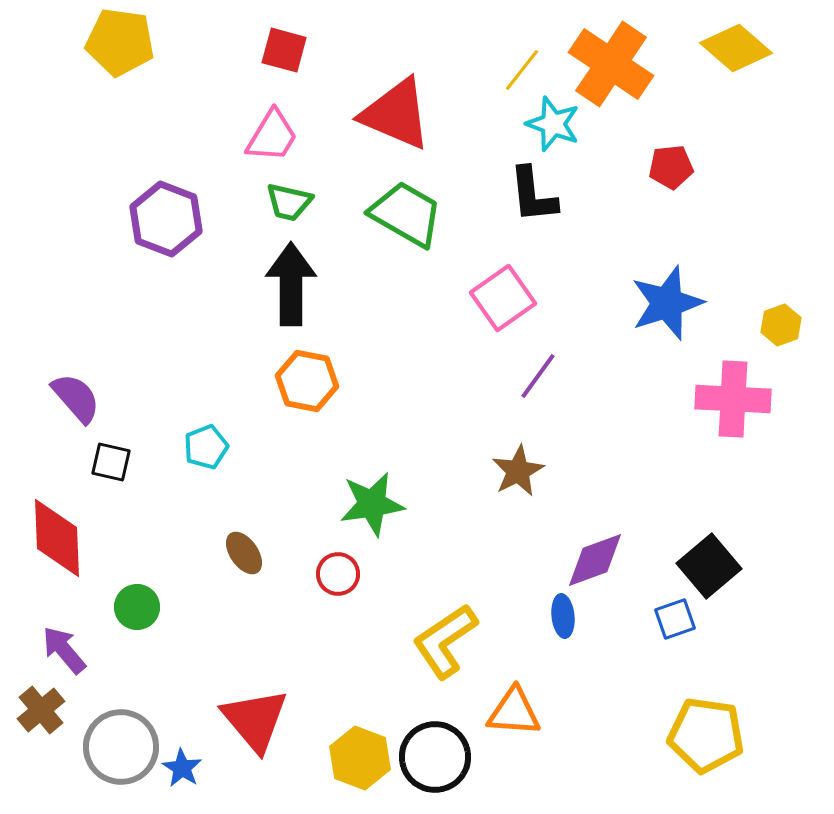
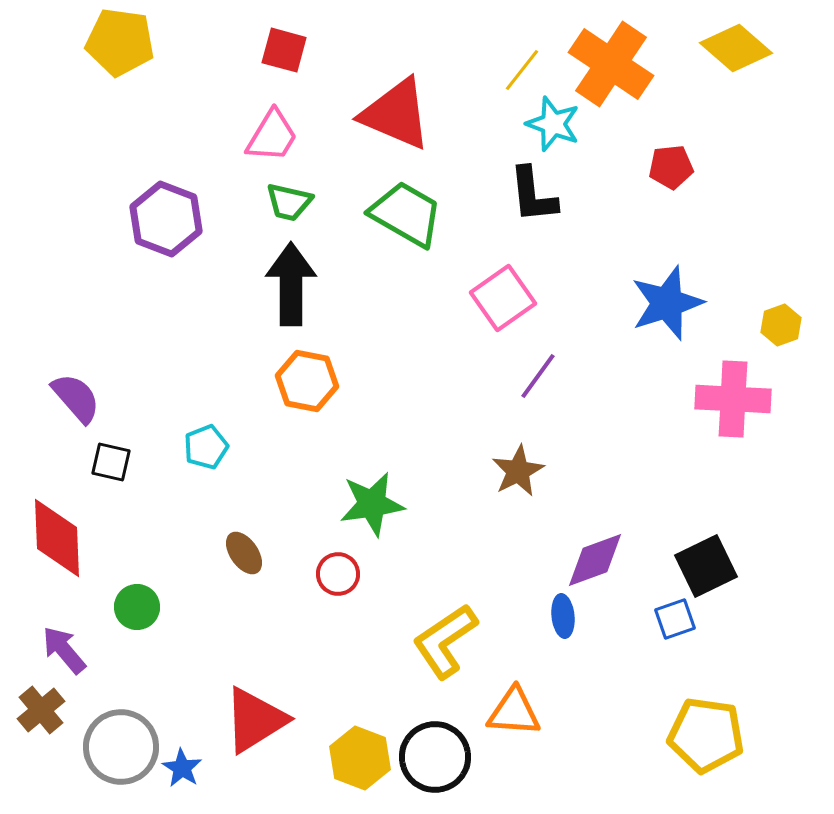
black square at (709, 566): moved 3 px left; rotated 14 degrees clockwise
red triangle at (255, 720): rotated 38 degrees clockwise
